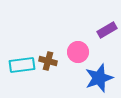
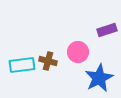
purple rectangle: rotated 12 degrees clockwise
blue star: rotated 8 degrees counterclockwise
